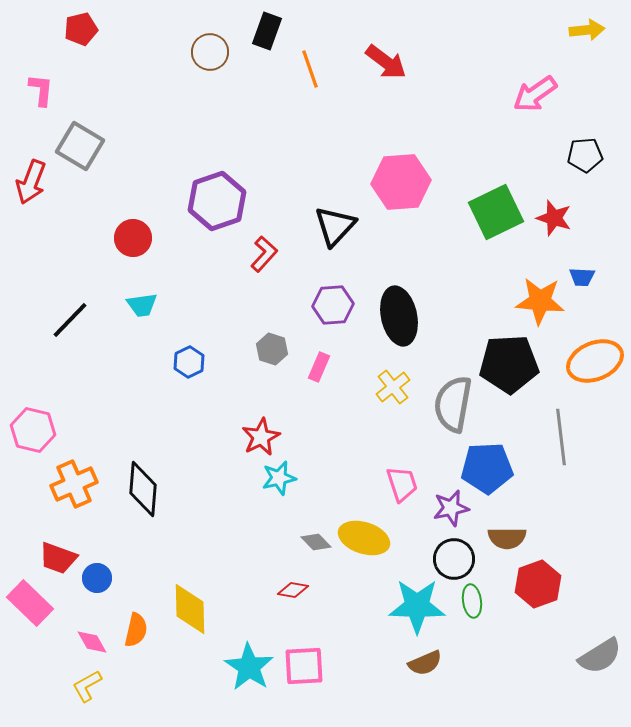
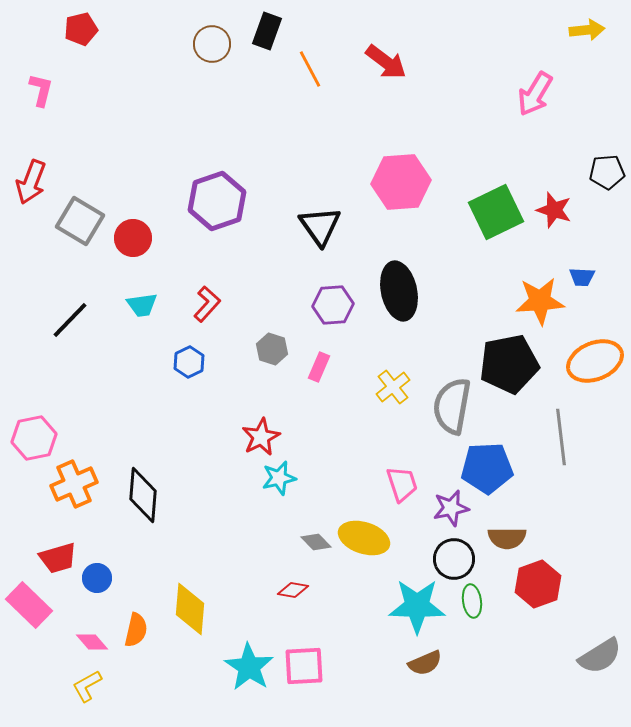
brown circle at (210, 52): moved 2 px right, 8 px up
orange line at (310, 69): rotated 9 degrees counterclockwise
pink L-shape at (41, 90): rotated 8 degrees clockwise
pink arrow at (535, 94): rotated 24 degrees counterclockwise
gray square at (80, 146): moved 75 px down
black pentagon at (585, 155): moved 22 px right, 17 px down
red star at (554, 218): moved 8 px up
black triangle at (335, 226): moved 15 px left; rotated 18 degrees counterclockwise
red L-shape at (264, 254): moved 57 px left, 50 px down
orange star at (540, 301): rotated 9 degrees counterclockwise
black ellipse at (399, 316): moved 25 px up
black pentagon at (509, 364): rotated 8 degrees counterclockwise
gray semicircle at (453, 404): moved 1 px left, 2 px down
pink hexagon at (33, 430): moved 1 px right, 8 px down; rotated 24 degrees counterclockwise
black diamond at (143, 489): moved 6 px down
red trapezoid at (58, 558): rotated 36 degrees counterclockwise
pink rectangle at (30, 603): moved 1 px left, 2 px down
yellow diamond at (190, 609): rotated 6 degrees clockwise
pink diamond at (92, 642): rotated 12 degrees counterclockwise
